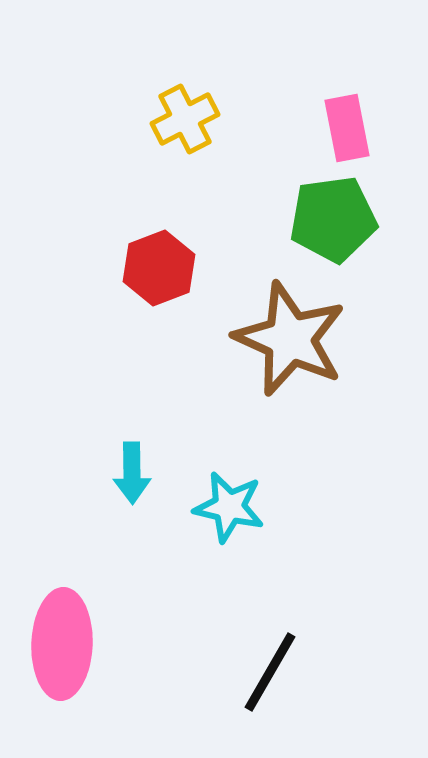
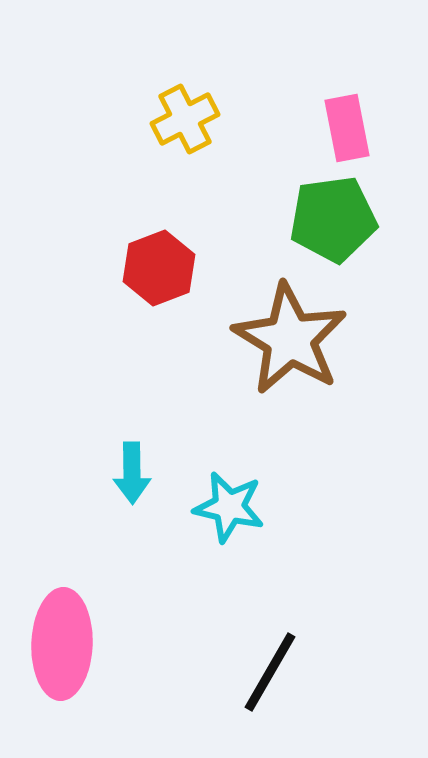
brown star: rotated 7 degrees clockwise
